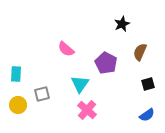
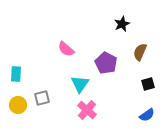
gray square: moved 4 px down
